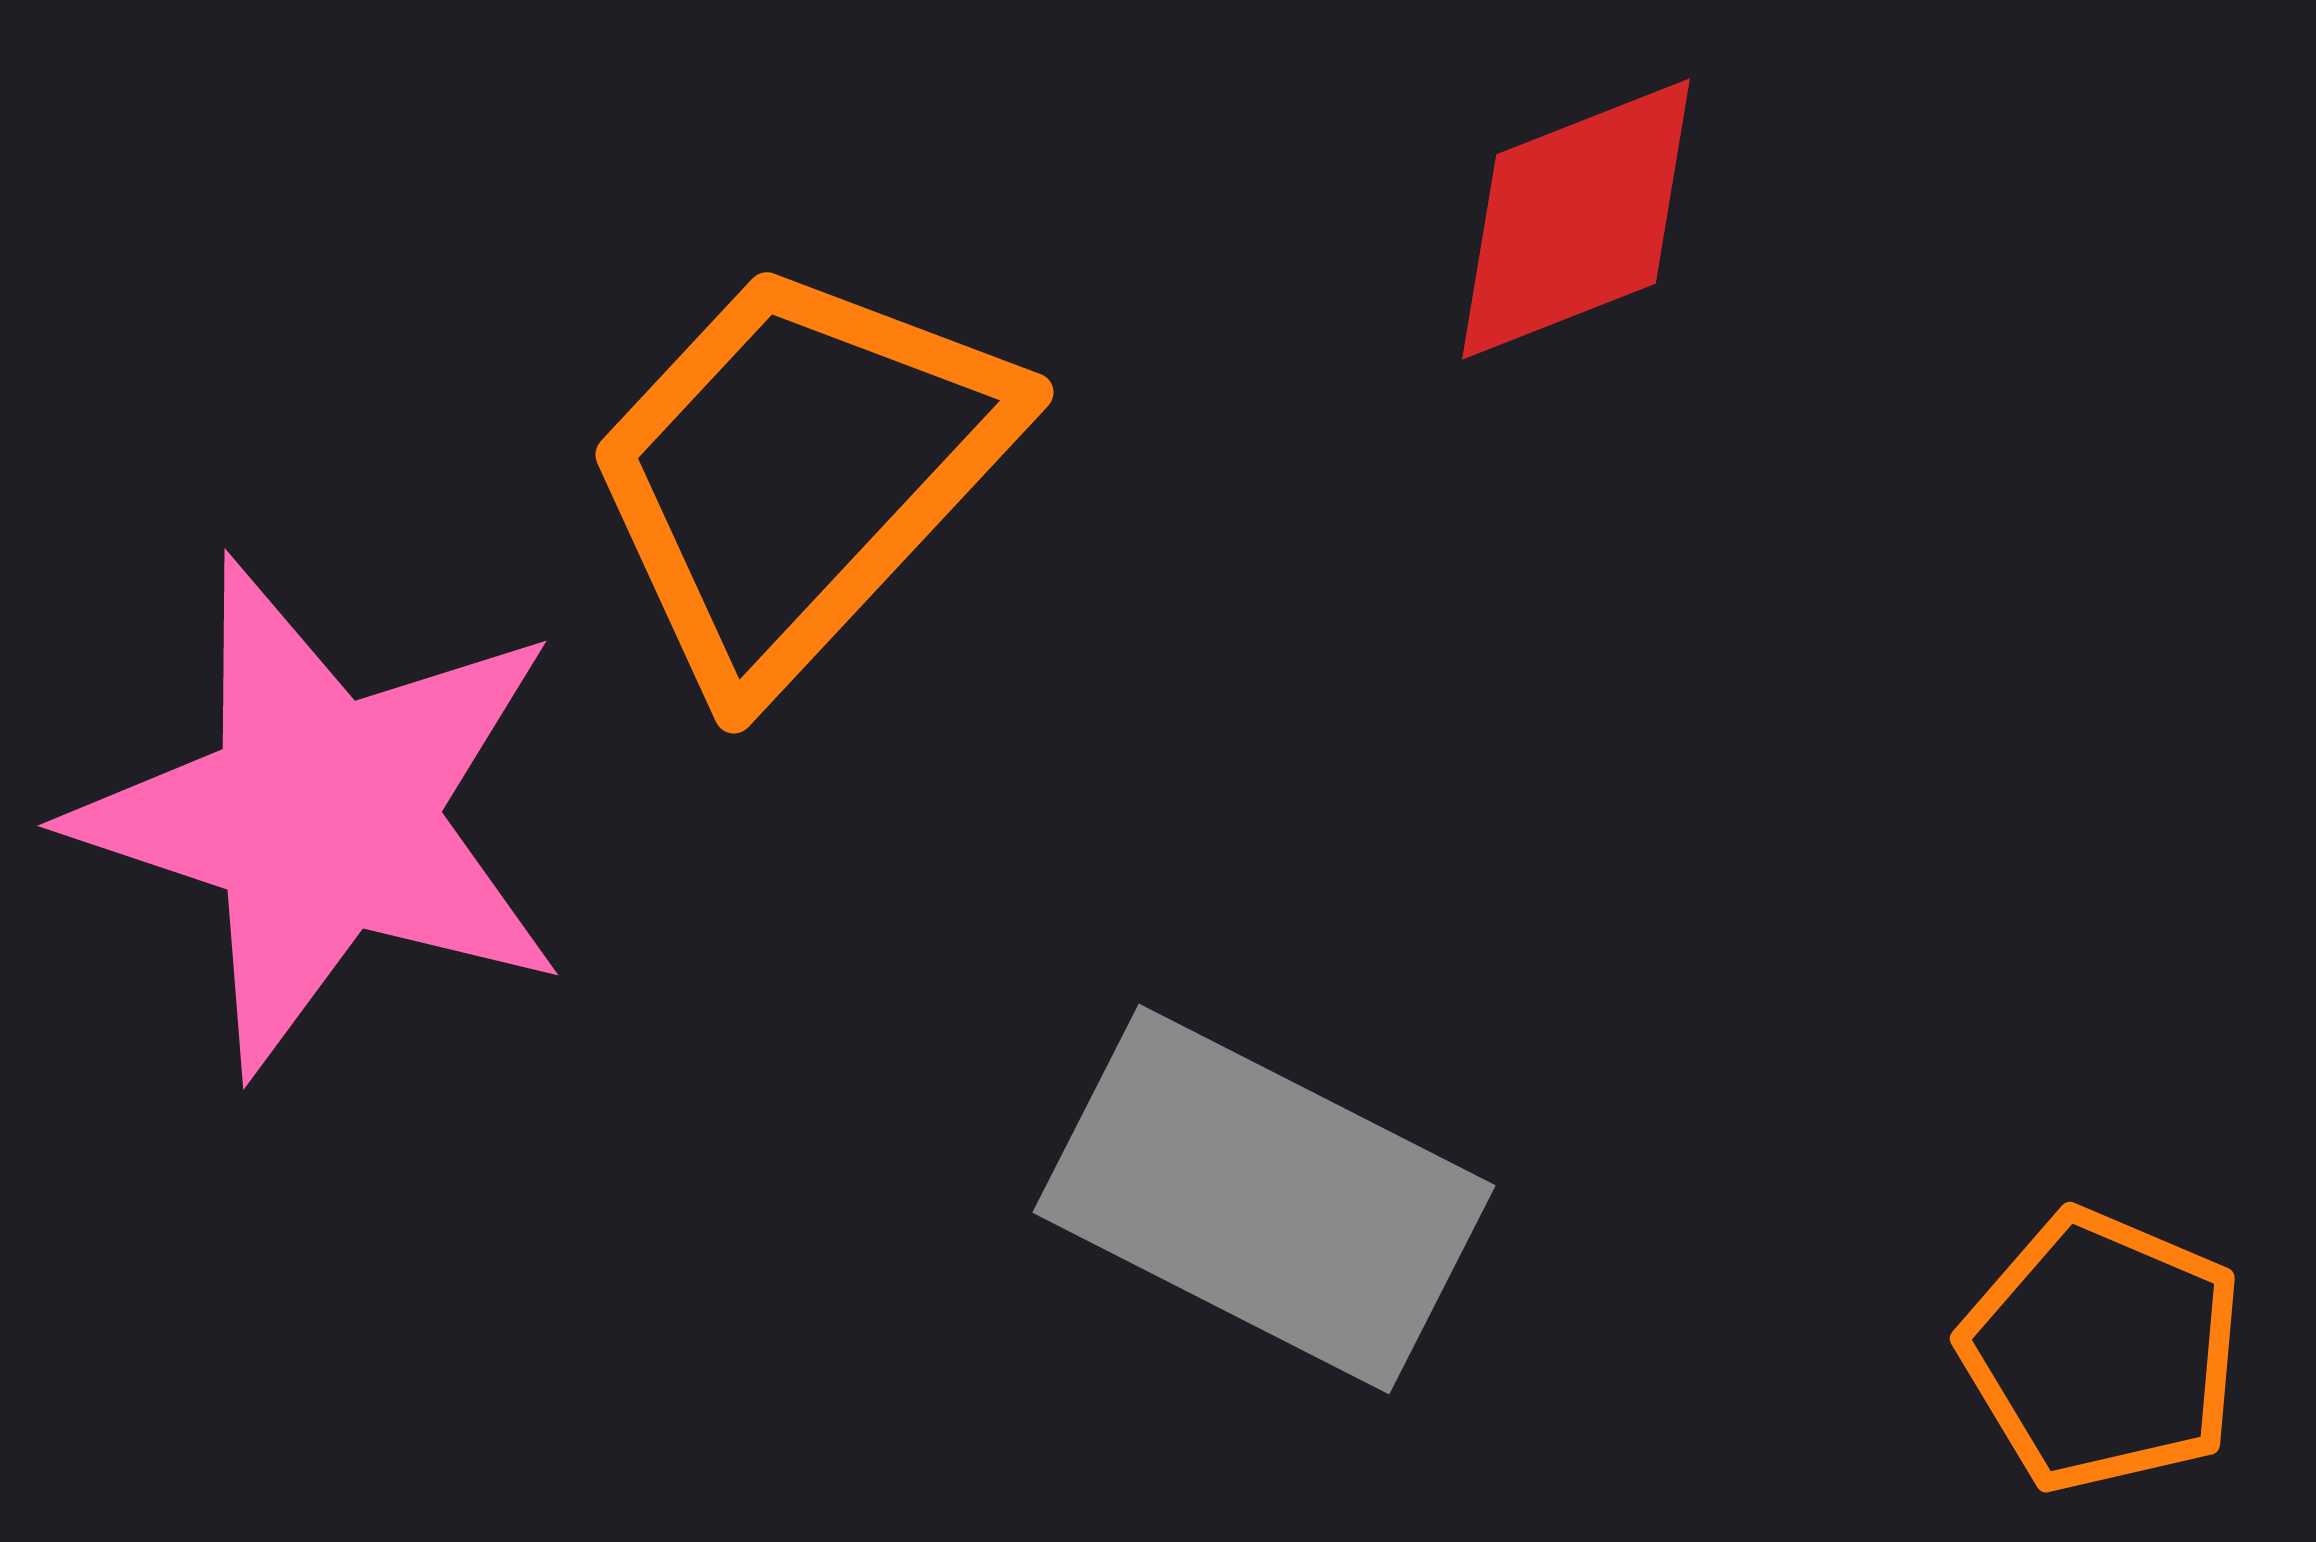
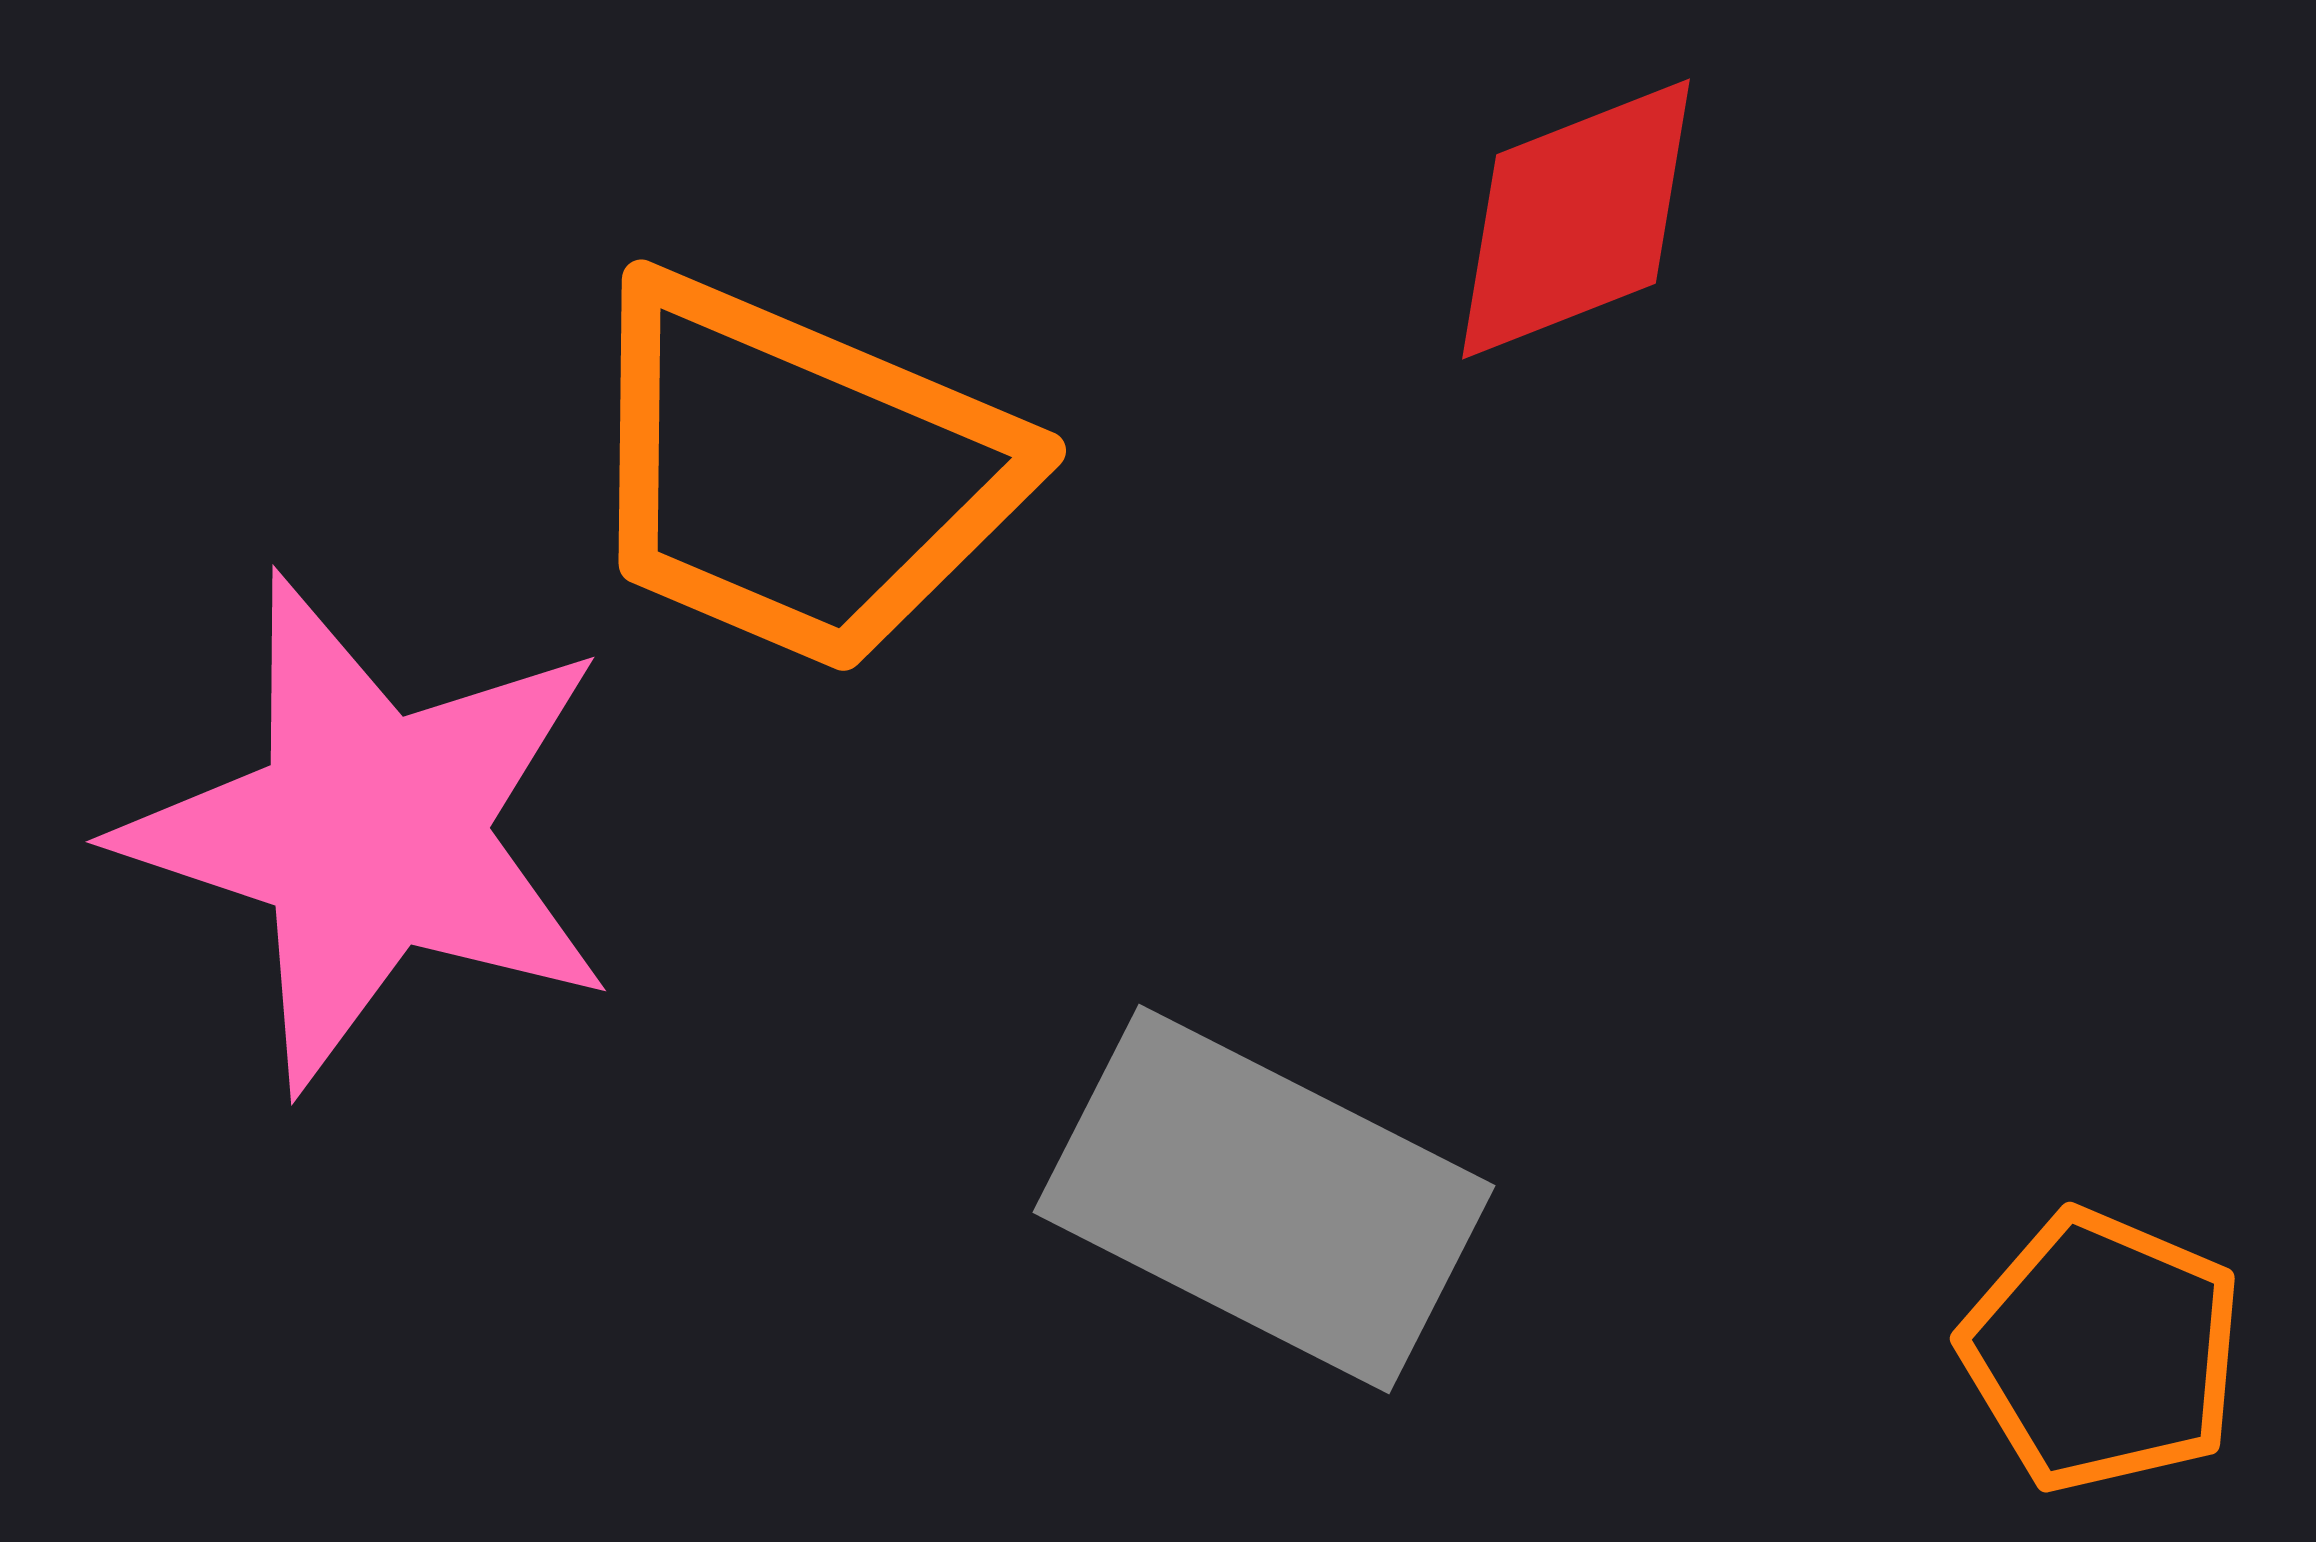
orange trapezoid: rotated 110 degrees counterclockwise
pink star: moved 48 px right, 16 px down
